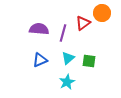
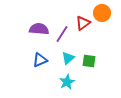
purple line: moved 1 px left, 1 px down; rotated 18 degrees clockwise
